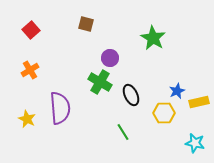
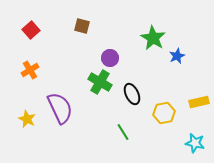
brown square: moved 4 px left, 2 px down
blue star: moved 35 px up
black ellipse: moved 1 px right, 1 px up
purple semicircle: rotated 20 degrees counterclockwise
yellow hexagon: rotated 10 degrees counterclockwise
